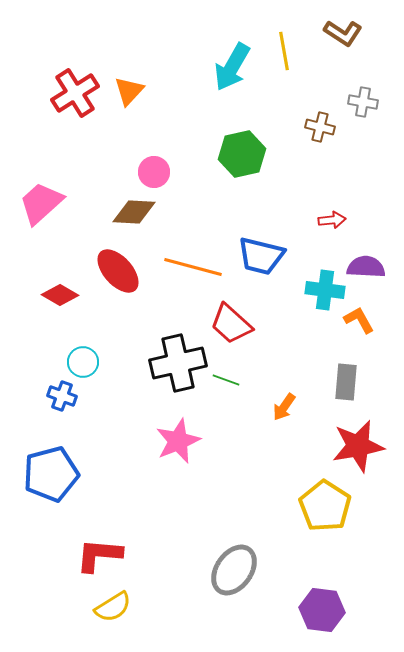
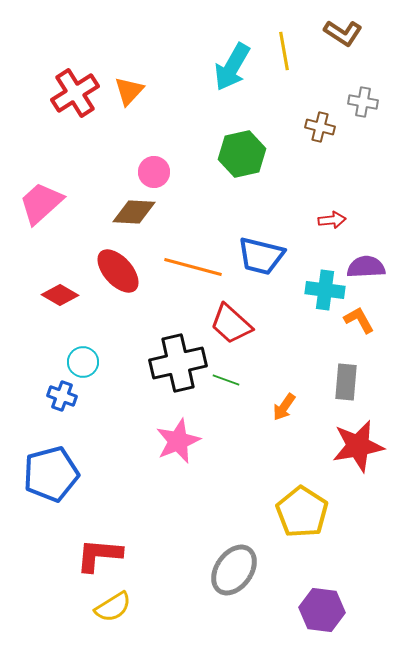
purple semicircle: rotated 6 degrees counterclockwise
yellow pentagon: moved 23 px left, 6 px down
